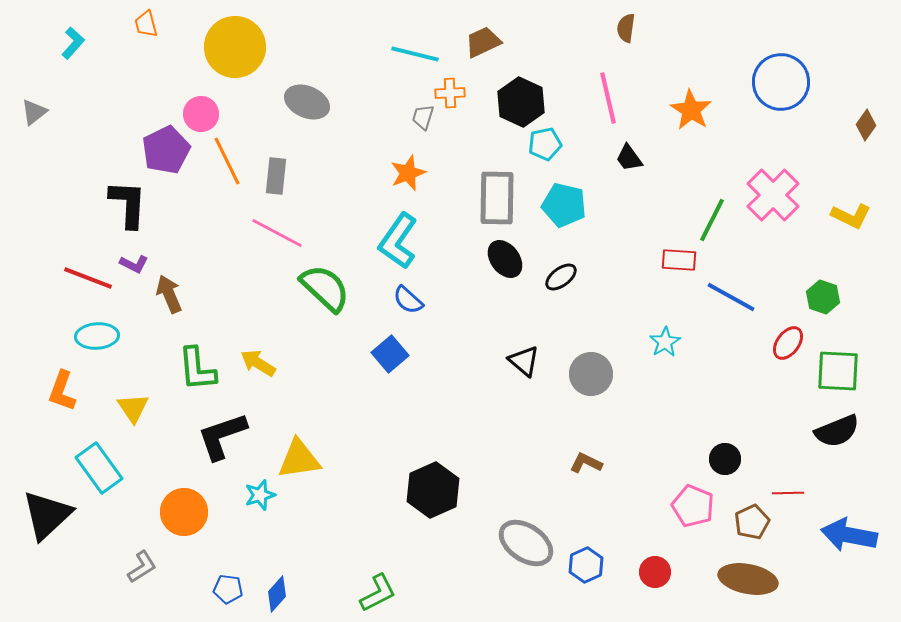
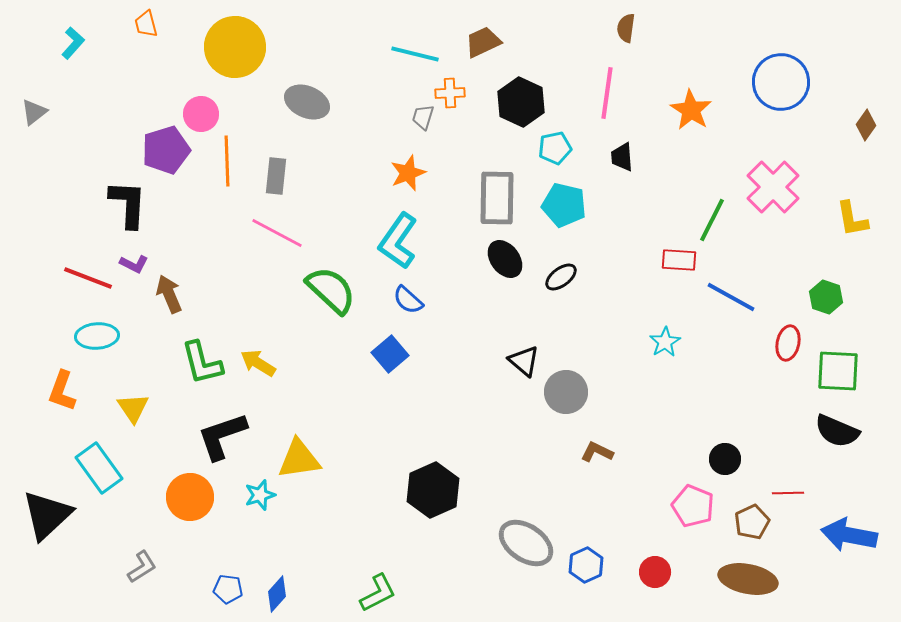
pink line at (608, 98): moved 1 px left, 5 px up; rotated 21 degrees clockwise
cyan pentagon at (545, 144): moved 10 px right, 4 px down
purple pentagon at (166, 150): rotated 9 degrees clockwise
black trapezoid at (629, 158): moved 7 px left, 1 px up; rotated 32 degrees clockwise
orange line at (227, 161): rotated 24 degrees clockwise
pink cross at (773, 195): moved 8 px up
yellow L-shape at (851, 216): moved 1 px right, 3 px down; rotated 54 degrees clockwise
green semicircle at (325, 288): moved 6 px right, 2 px down
green hexagon at (823, 297): moved 3 px right
red ellipse at (788, 343): rotated 24 degrees counterclockwise
green L-shape at (197, 369): moved 5 px right, 6 px up; rotated 9 degrees counterclockwise
gray circle at (591, 374): moved 25 px left, 18 px down
black semicircle at (837, 431): rotated 45 degrees clockwise
brown L-shape at (586, 463): moved 11 px right, 11 px up
orange circle at (184, 512): moved 6 px right, 15 px up
